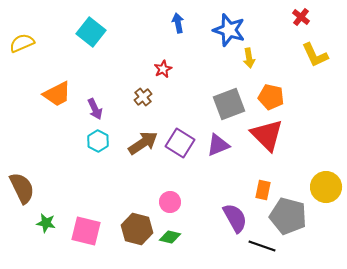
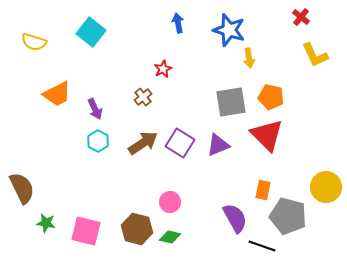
yellow semicircle: moved 12 px right, 1 px up; rotated 140 degrees counterclockwise
gray square: moved 2 px right, 2 px up; rotated 12 degrees clockwise
